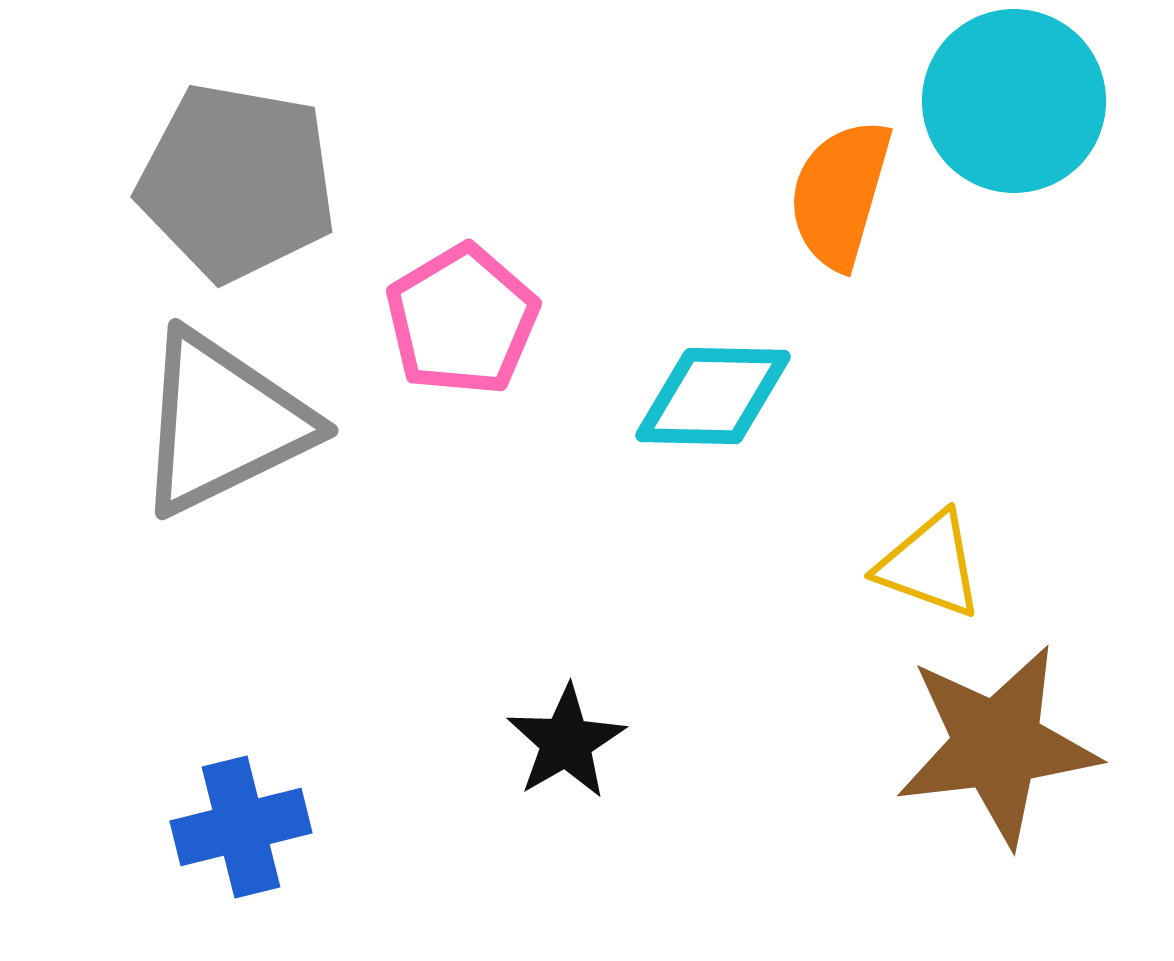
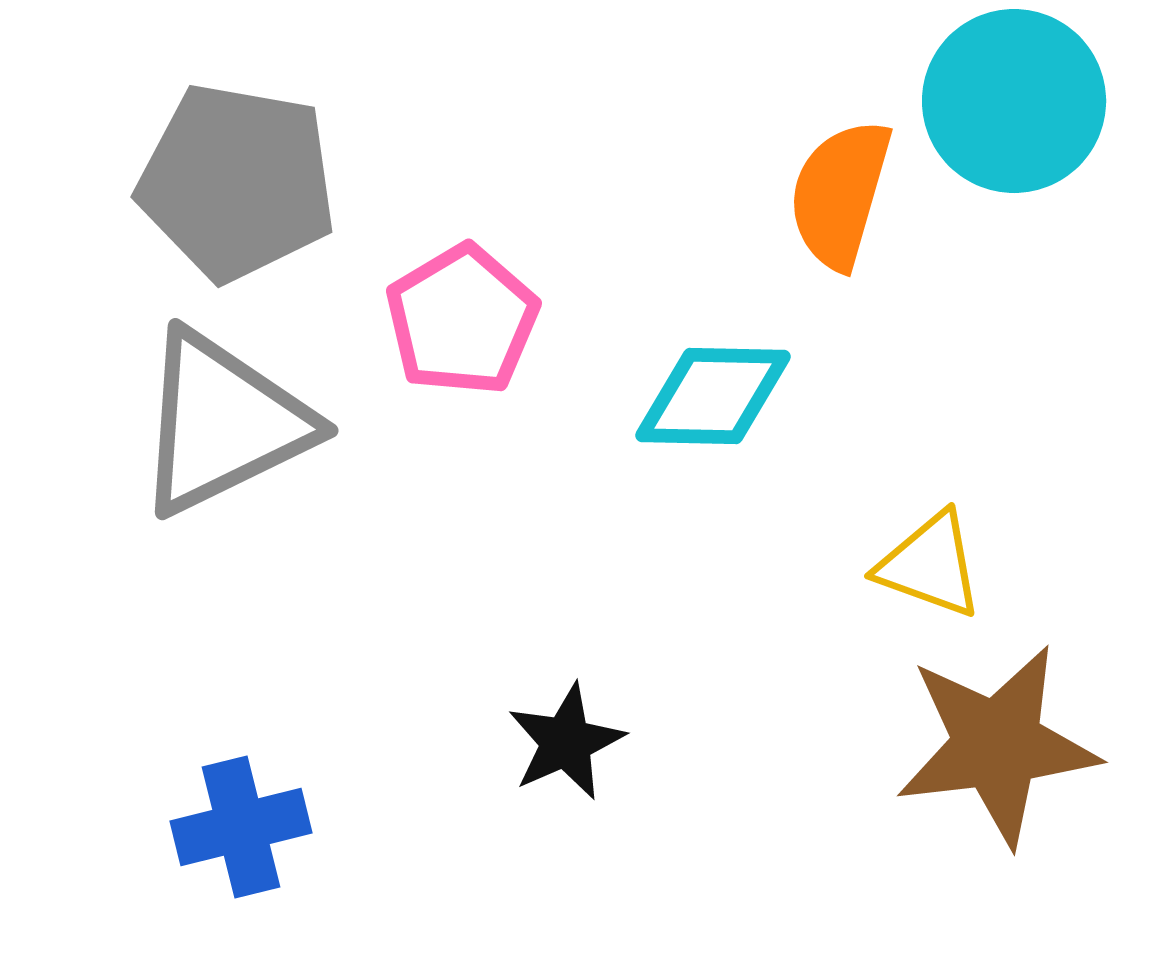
black star: rotated 6 degrees clockwise
